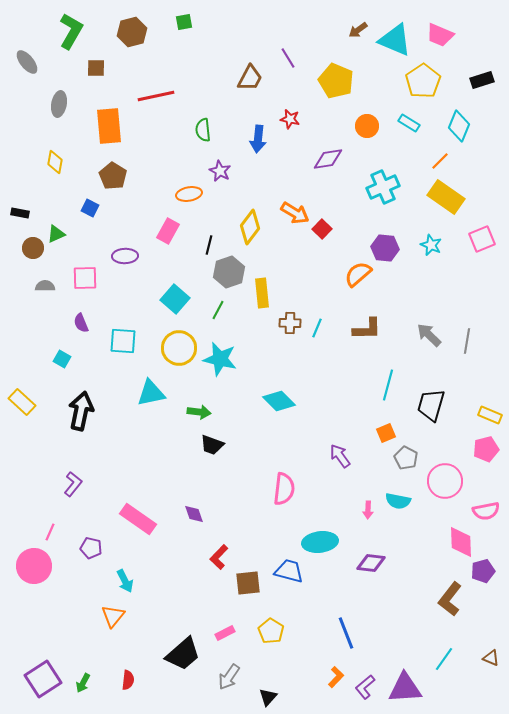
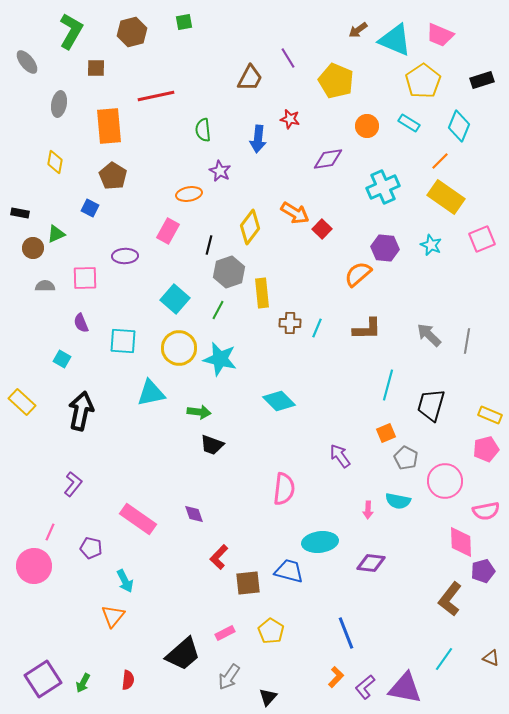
purple triangle at (405, 688): rotated 15 degrees clockwise
